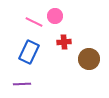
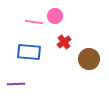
pink line: rotated 18 degrees counterclockwise
red cross: rotated 32 degrees counterclockwise
blue rectangle: rotated 70 degrees clockwise
purple line: moved 6 px left
